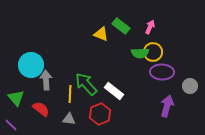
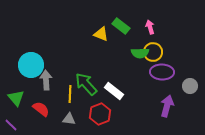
pink arrow: rotated 40 degrees counterclockwise
